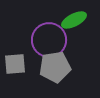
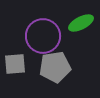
green ellipse: moved 7 px right, 3 px down
purple circle: moved 6 px left, 4 px up
